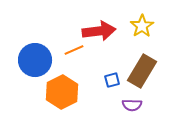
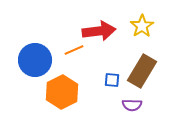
blue square: rotated 21 degrees clockwise
